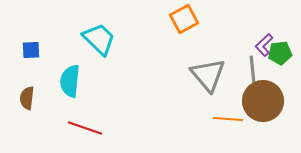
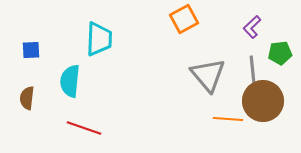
cyan trapezoid: rotated 48 degrees clockwise
purple L-shape: moved 12 px left, 18 px up
red line: moved 1 px left
